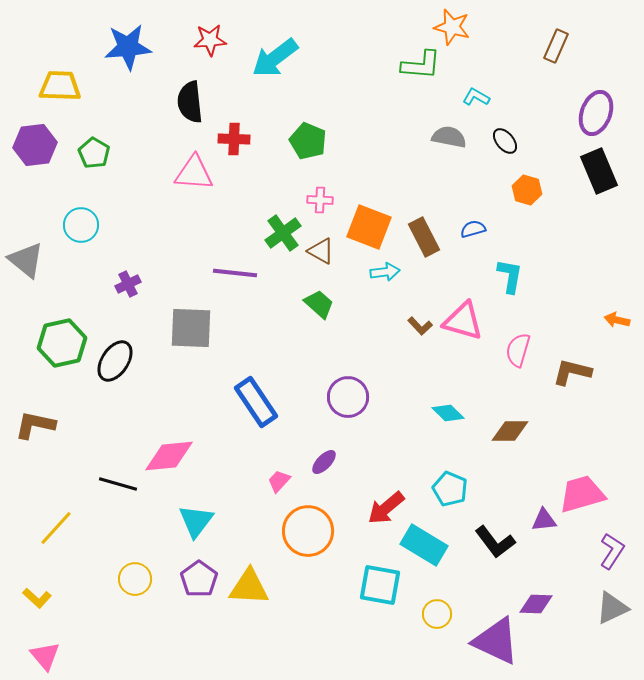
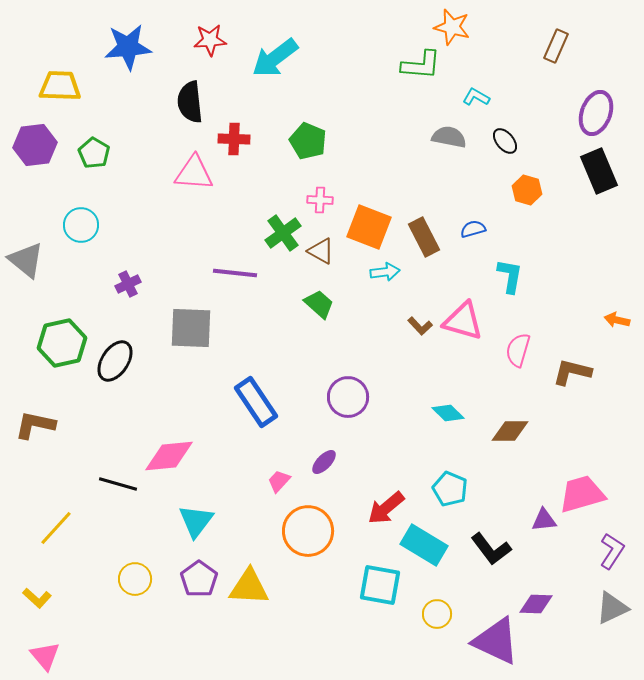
black L-shape at (495, 542): moved 4 px left, 7 px down
